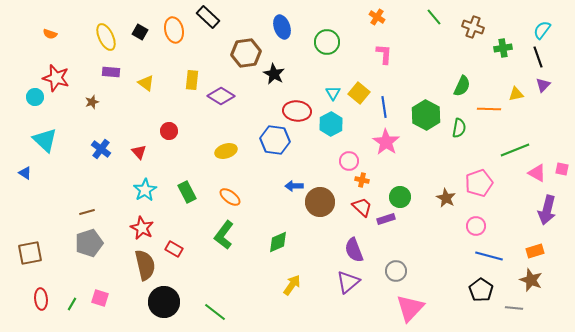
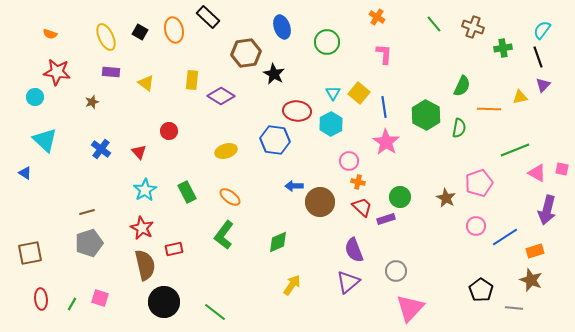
green line at (434, 17): moved 7 px down
red star at (56, 78): moved 1 px right, 6 px up; rotated 8 degrees counterclockwise
yellow triangle at (516, 94): moved 4 px right, 3 px down
orange cross at (362, 180): moved 4 px left, 2 px down
red rectangle at (174, 249): rotated 42 degrees counterclockwise
blue line at (489, 256): moved 16 px right, 19 px up; rotated 48 degrees counterclockwise
